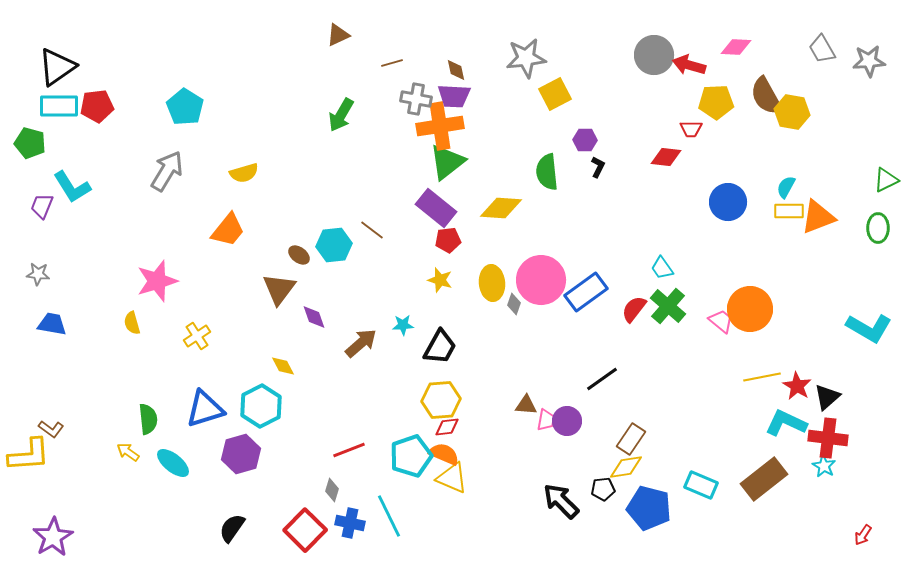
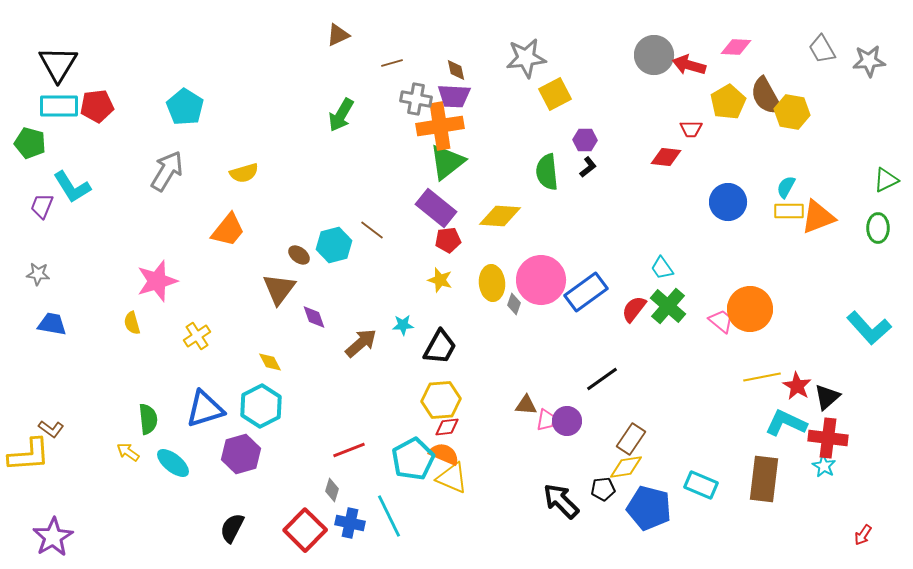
black triangle at (57, 67): moved 1 px right, 3 px up; rotated 24 degrees counterclockwise
yellow pentagon at (716, 102): moved 12 px right; rotated 28 degrees counterclockwise
black L-shape at (598, 167): moved 10 px left; rotated 25 degrees clockwise
yellow diamond at (501, 208): moved 1 px left, 8 px down
cyan hexagon at (334, 245): rotated 8 degrees counterclockwise
cyan L-shape at (869, 328): rotated 18 degrees clockwise
yellow diamond at (283, 366): moved 13 px left, 4 px up
cyan pentagon at (411, 456): moved 2 px right, 3 px down; rotated 9 degrees counterclockwise
brown rectangle at (764, 479): rotated 45 degrees counterclockwise
black semicircle at (232, 528): rotated 8 degrees counterclockwise
